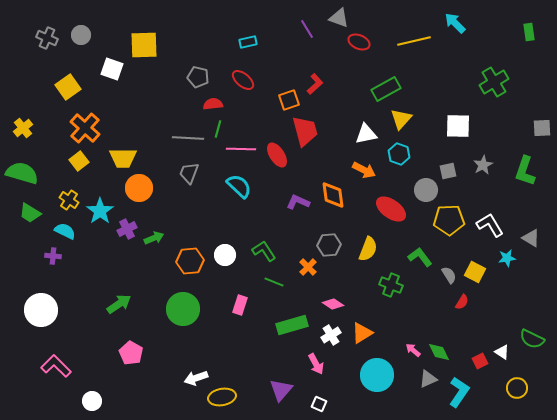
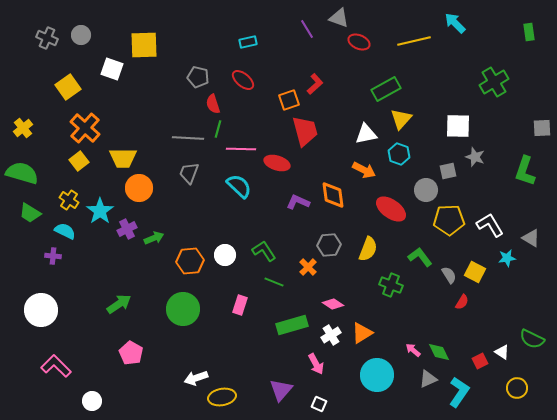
red semicircle at (213, 104): rotated 102 degrees counterclockwise
red ellipse at (277, 155): moved 8 px down; rotated 40 degrees counterclockwise
gray star at (483, 165): moved 8 px left, 8 px up; rotated 24 degrees counterclockwise
